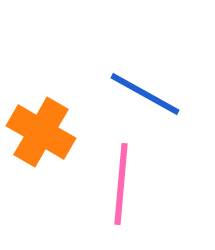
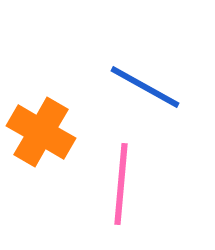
blue line: moved 7 px up
